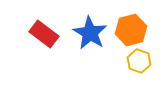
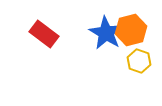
blue star: moved 16 px right
